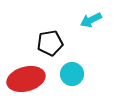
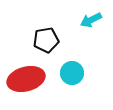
black pentagon: moved 4 px left, 3 px up
cyan circle: moved 1 px up
